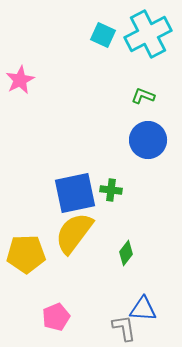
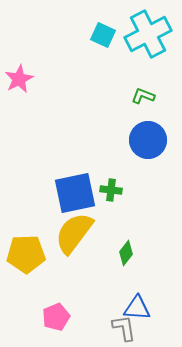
pink star: moved 1 px left, 1 px up
blue triangle: moved 6 px left, 1 px up
